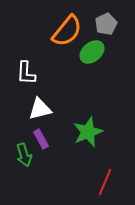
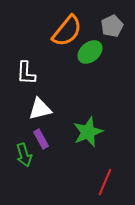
gray pentagon: moved 6 px right, 2 px down
green ellipse: moved 2 px left
